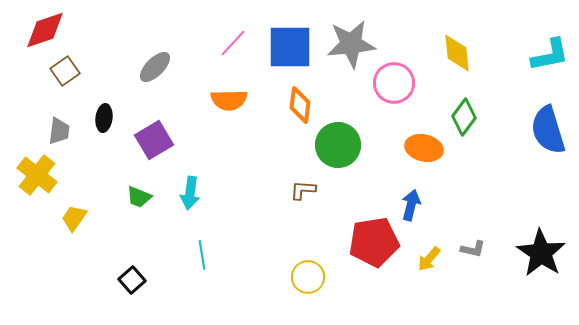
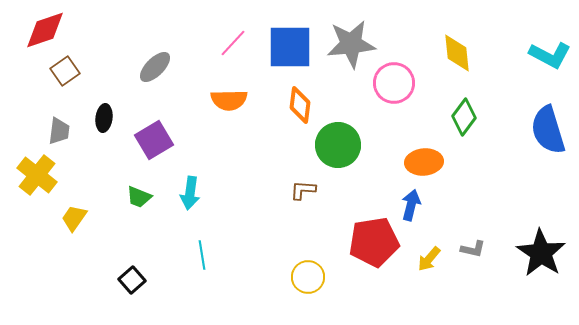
cyan L-shape: rotated 39 degrees clockwise
orange ellipse: moved 14 px down; rotated 18 degrees counterclockwise
